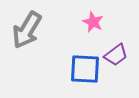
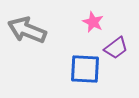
gray arrow: rotated 81 degrees clockwise
purple trapezoid: moved 7 px up
